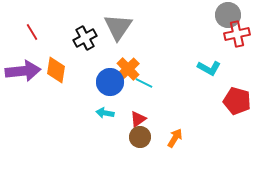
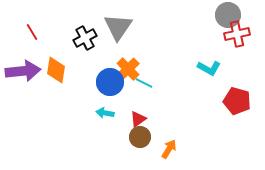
orange arrow: moved 6 px left, 11 px down
